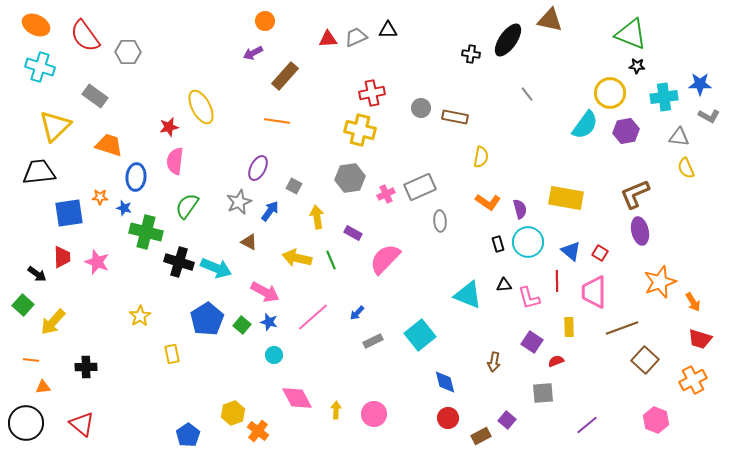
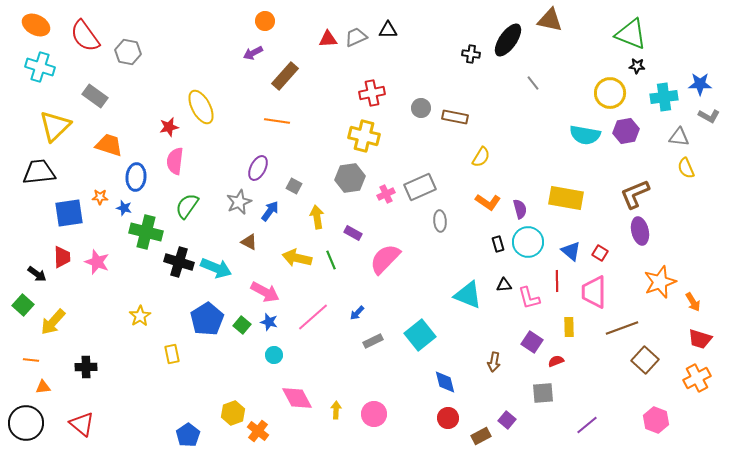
gray hexagon at (128, 52): rotated 10 degrees clockwise
gray line at (527, 94): moved 6 px right, 11 px up
cyan semicircle at (585, 125): moved 10 px down; rotated 64 degrees clockwise
yellow cross at (360, 130): moved 4 px right, 6 px down
yellow semicircle at (481, 157): rotated 20 degrees clockwise
orange cross at (693, 380): moved 4 px right, 2 px up
